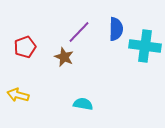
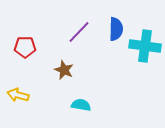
red pentagon: rotated 20 degrees clockwise
brown star: moved 13 px down
cyan semicircle: moved 2 px left, 1 px down
